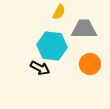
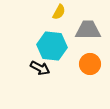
gray trapezoid: moved 4 px right, 1 px down
